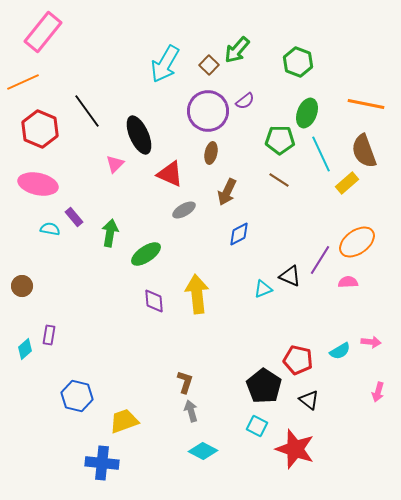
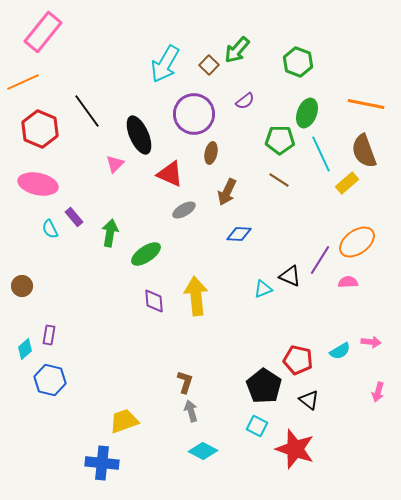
purple circle at (208, 111): moved 14 px left, 3 px down
cyan semicircle at (50, 229): rotated 126 degrees counterclockwise
blue diamond at (239, 234): rotated 30 degrees clockwise
yellow arrow at (197, 294): moved 1 px left, 2 px down
blue hexagon at (77, 396): moved 27 px left, 16 px up
